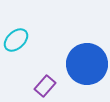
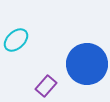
purple rectangle: moved 1 px right
